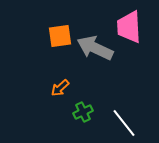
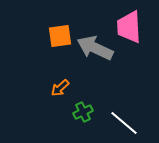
white line: rotated 12 degrees counterclockwise
